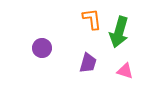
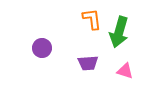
purple trapezoid: rotated 70 degrees clockwise
